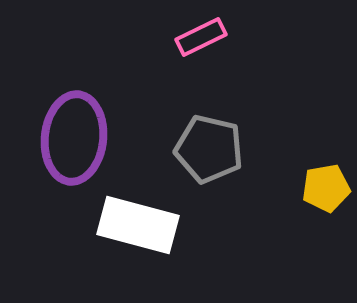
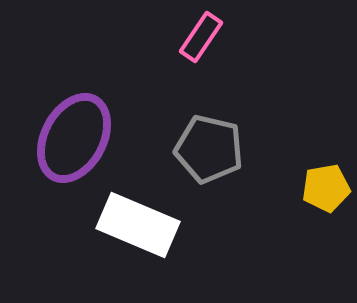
pink rectangle: rotated 30 degrees counterclockwise
purple ellipse: rotated 22 degrees clockwise
white rectangle: rotated 8 degrees clockwise
